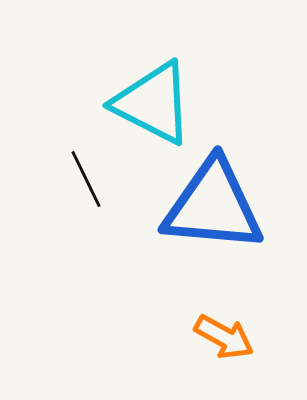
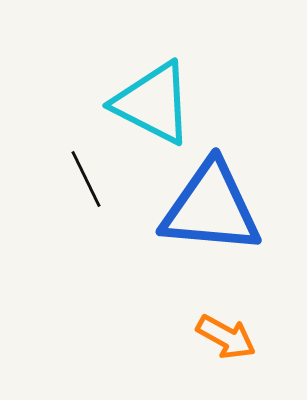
blue triangle: moved 2 px left, 2 px down
orange arrow: moved 2 px right
